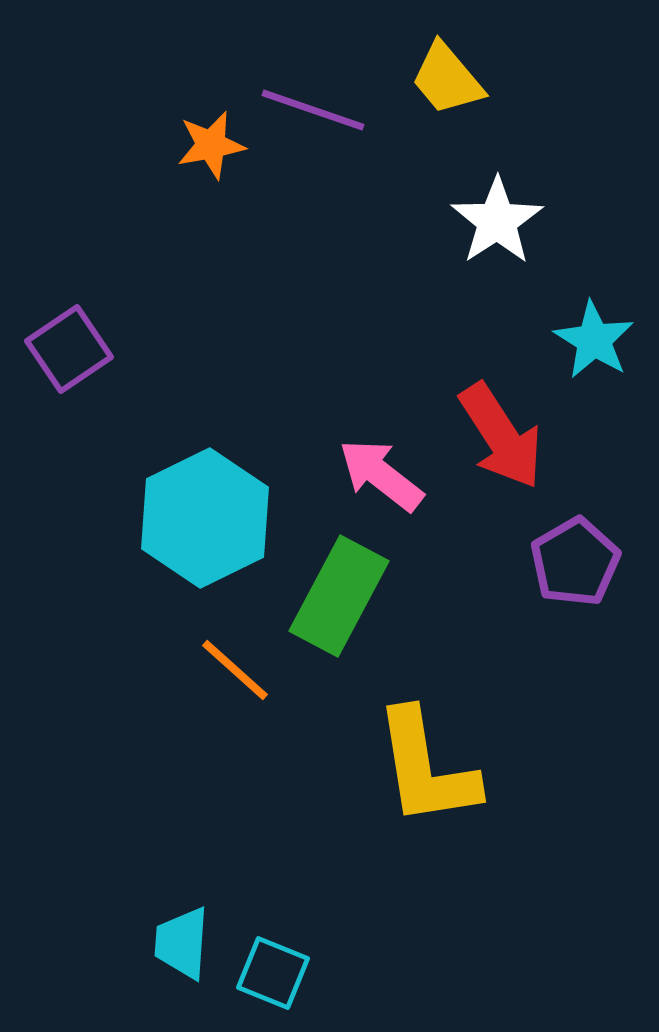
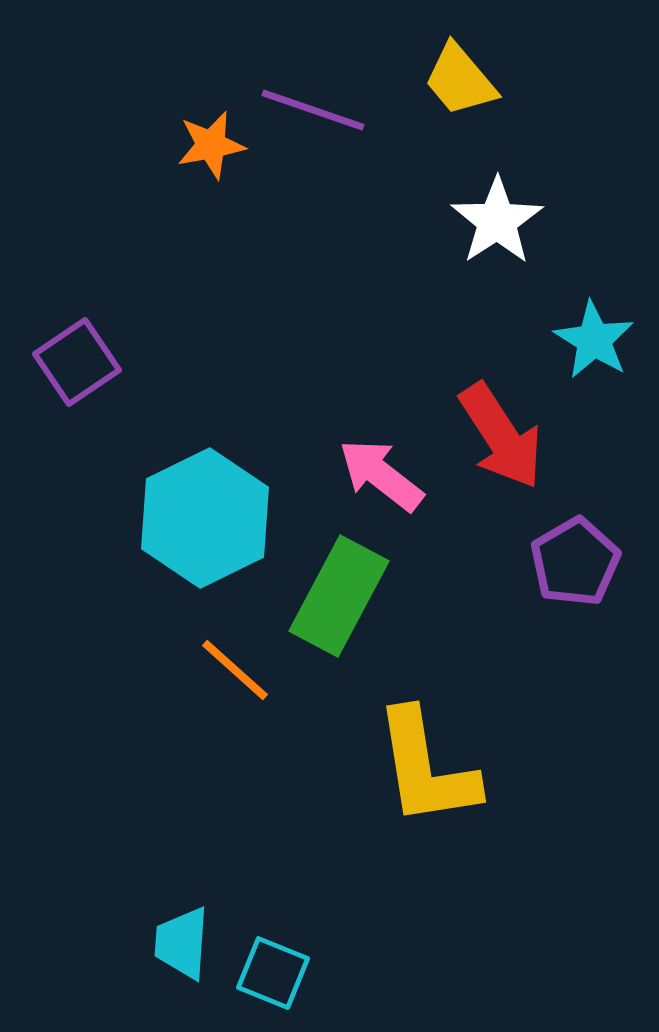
yellow trapezoid: moved 13 px right, 1 px down
purple square: moved 8 px right, 13 px down
